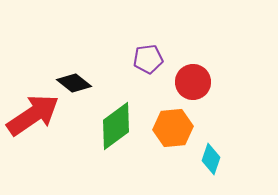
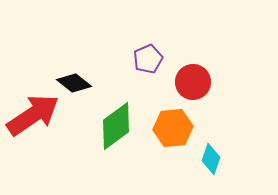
purple pentagon: rotated 16 degrees counterclockwise
